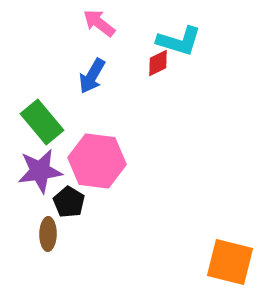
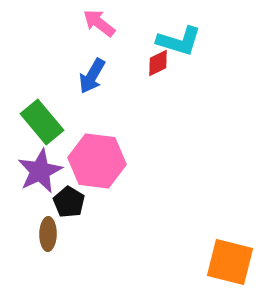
purple star: rotated 18 degrees counterclockwise
